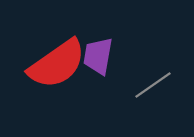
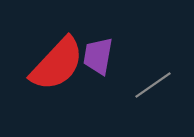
red semicircle: rotated 12 degrees counterclockwise
